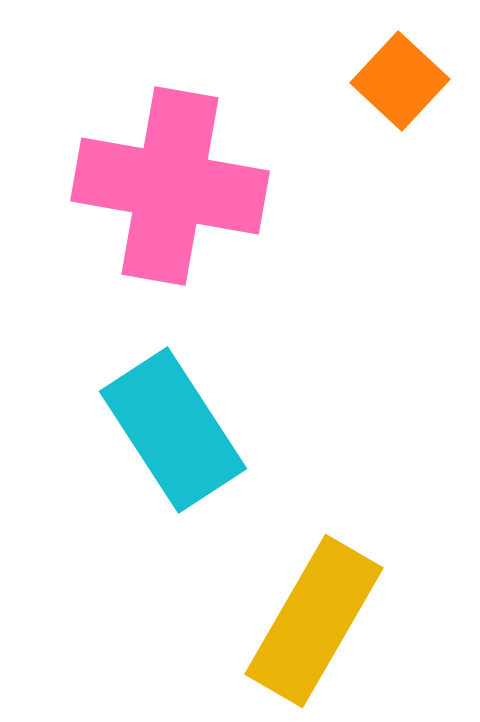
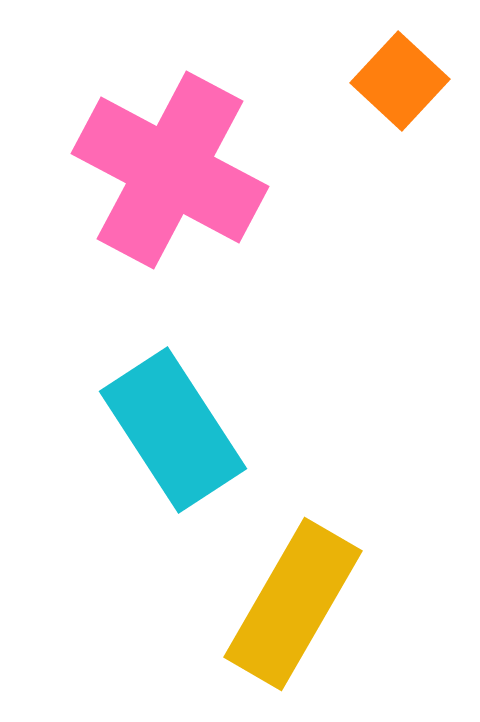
pink cross: moved 16 px up; rotated 18 degrees clockwise
yellow rectangle: moved 21 px left, 17 px up
